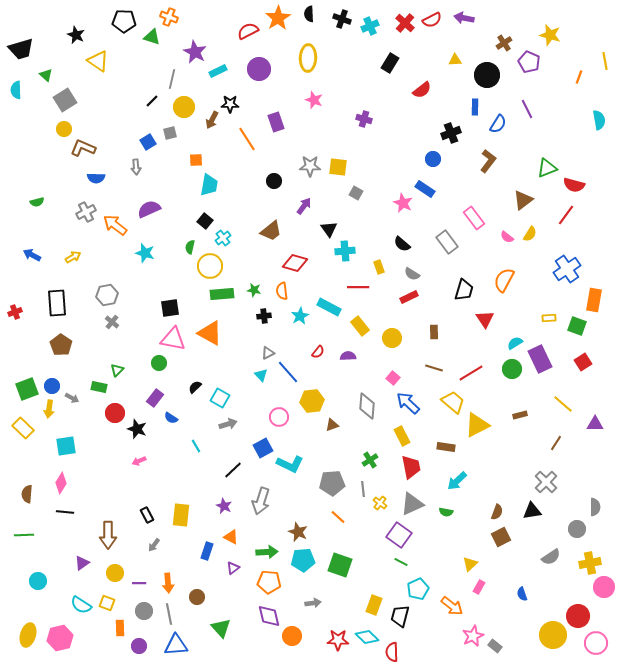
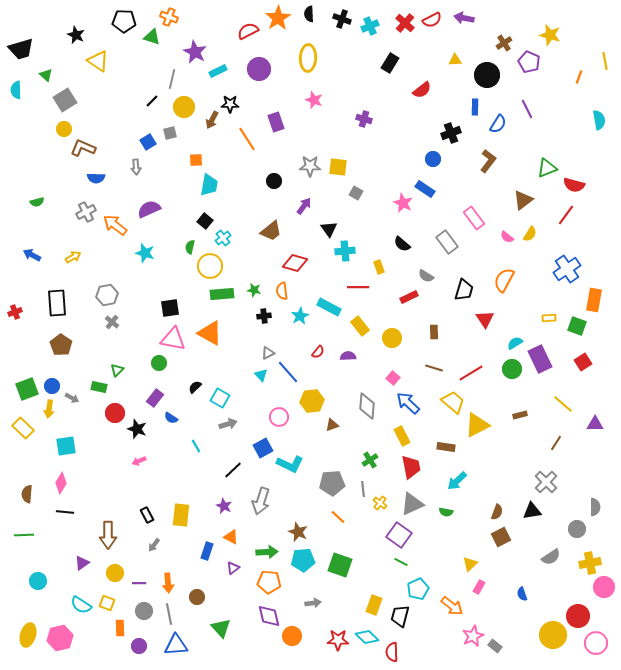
gray semicircle at (412, 274): moved 14 px right, 2 px down
